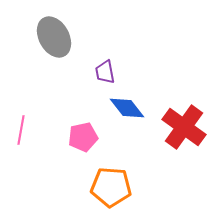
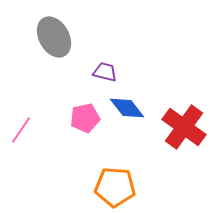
purple trapezoid: rotated 115 degrees clockwise
pink line: rotated 24 degrees clockwise
pink pentagon: moved 2 px right, 19 px up
orange pentagon: moved 4 px right
